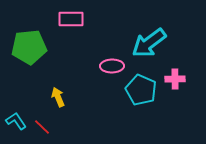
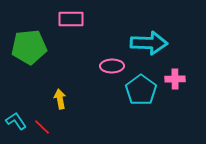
cyan arrow: rotated 141 degrees counterclockwise
cyan pentagon: rotated 12 degrees clockwise
yellow arrow: moved 2 px right, 2 px down; rotated 12 degrees clockwise
